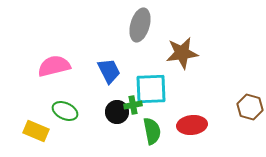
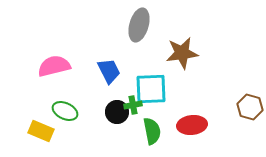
gray ellipse: moved 1 px left
yellow rectangle: moved 5 px right
